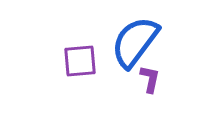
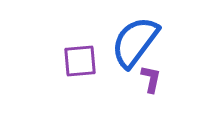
purple L-shape: moved 1 px right
